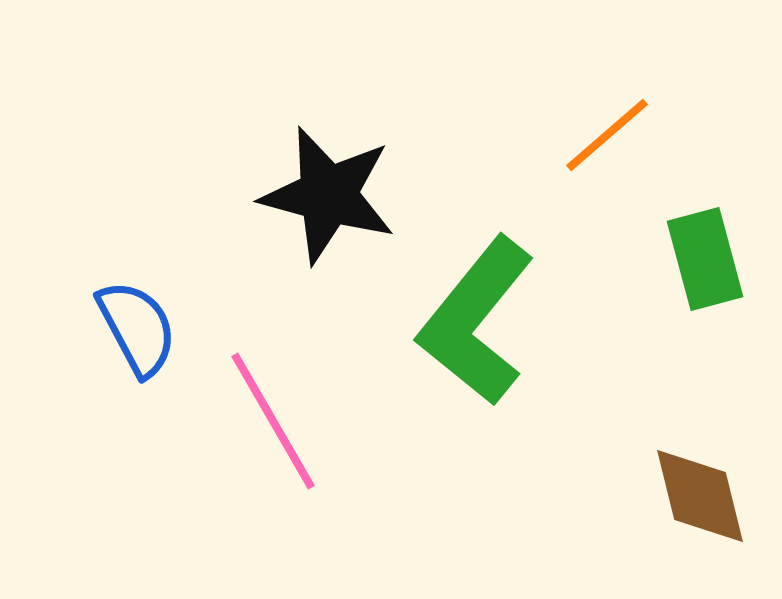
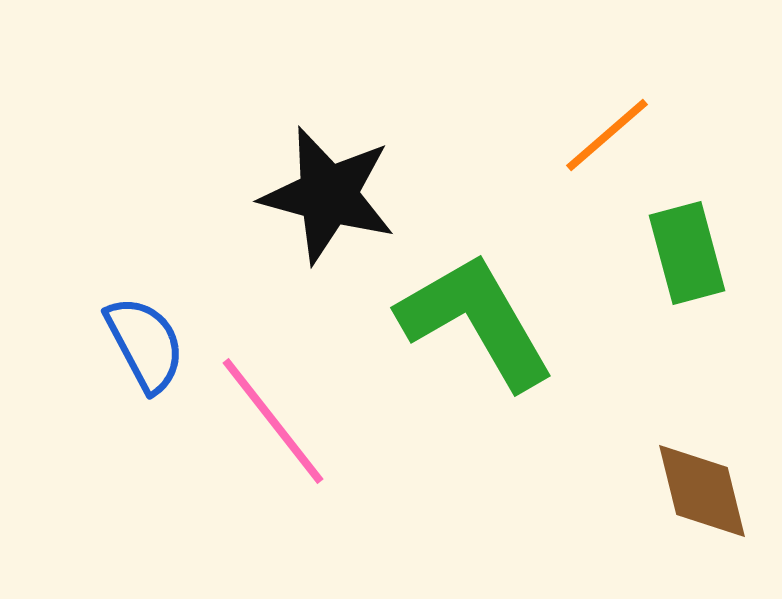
green rectangle: moved 18 px left, 6 px up
green L-shape: rotated 111 degrees clockwise
blue semicircle: moved 8 px right, 16 px down
pink line: rotated 8 degrees counterclockwise
brown diamond: moved 2 px right, 5 px up
